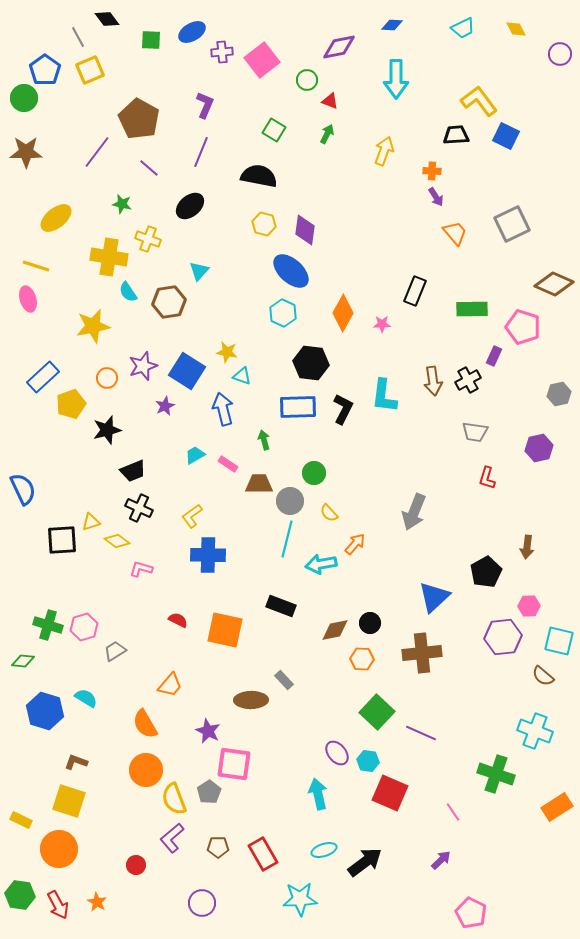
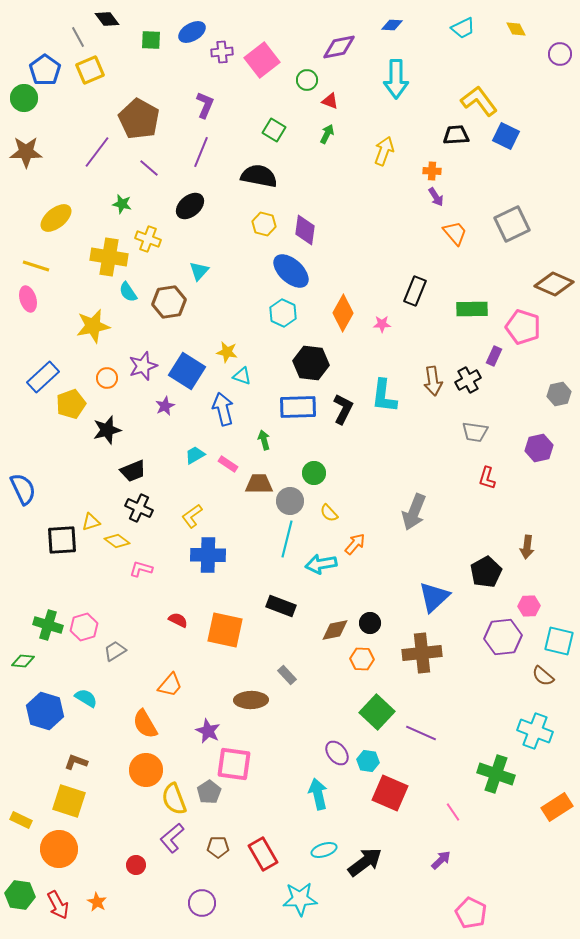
gray rectangle at (284, 680): moved 3 px right, 5 px up
